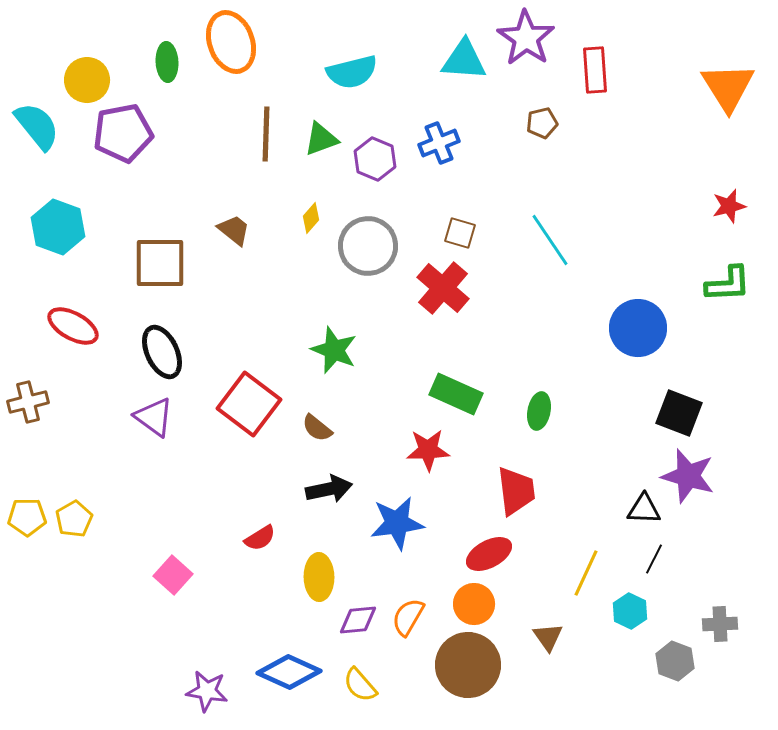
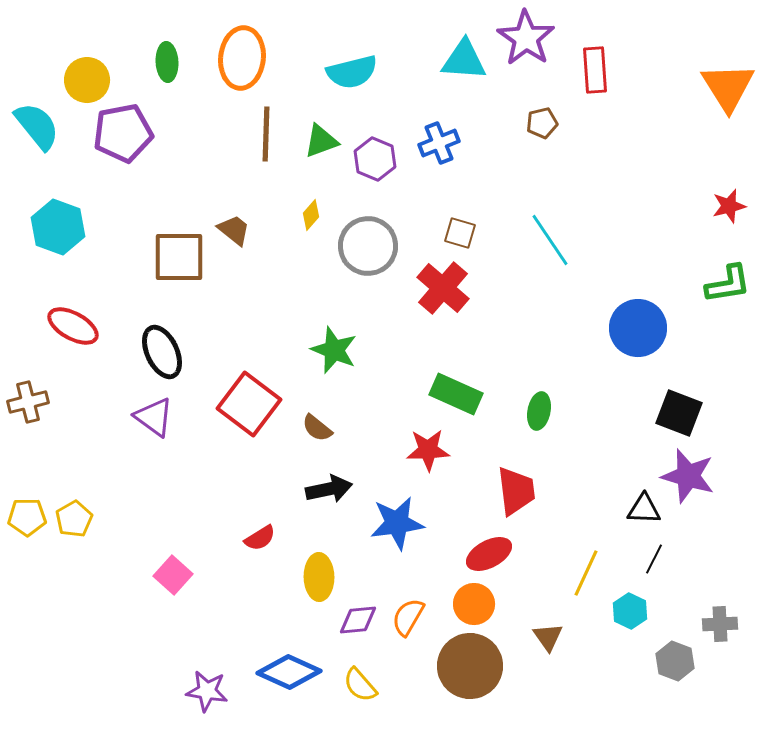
orange ellipse at (231, 42): moved 11 px right, 16 px down; rotated 26 degrees clockwise
green triangle at (321, 139): moved 2 px down
yellow diamond at (311, 218): moved 3 px up
brown square at (160, 263): moved 19 px right, 6 px up
green L-shape at (728, 284): rotated 6 degrees counterclockwise
brown circle at (468, 665): moved 2 px right, 1 px down
